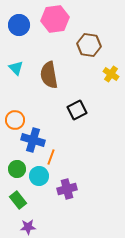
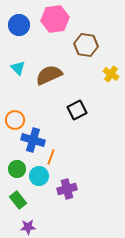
brown hexagon: moved 3 px left
cyan triangle: moved 2 px right
brown semicircle: rotated 76 degrees clockwise
